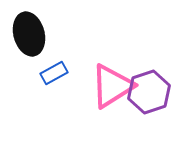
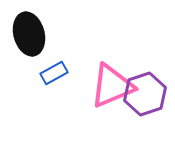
pink triangle: rotated 9 degrees clockwise
purple hexagon: moved 4 px left, 2 px down
